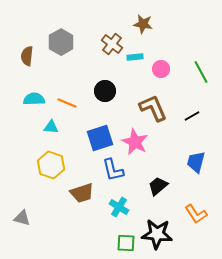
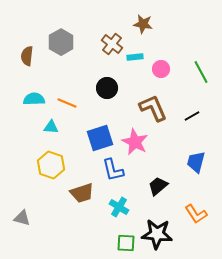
black circle: moved 2 px right, 3 px up
